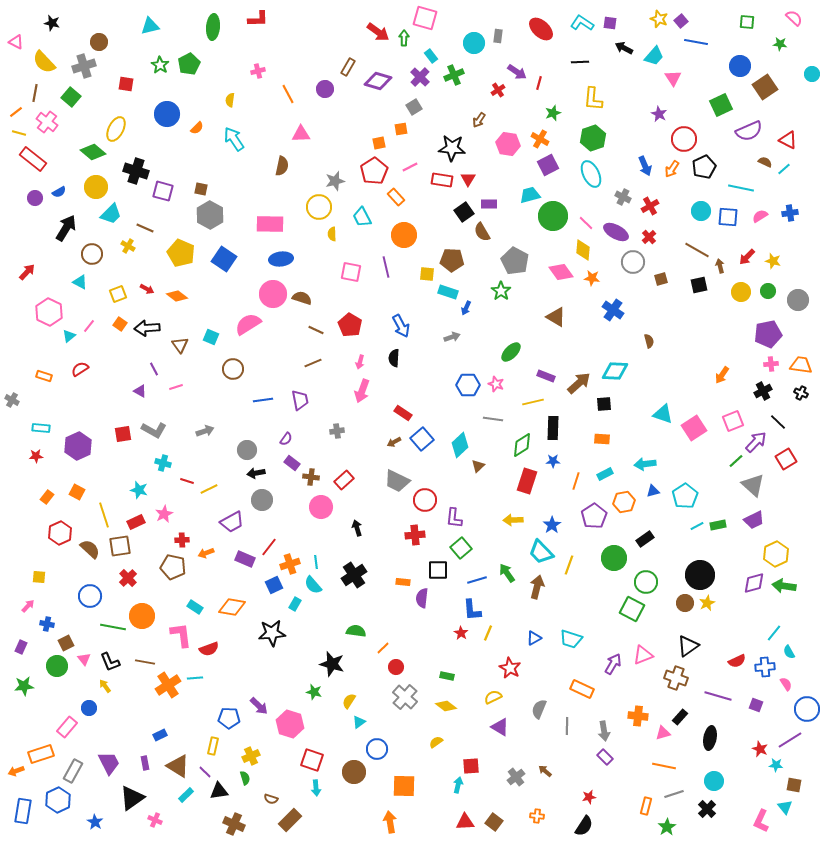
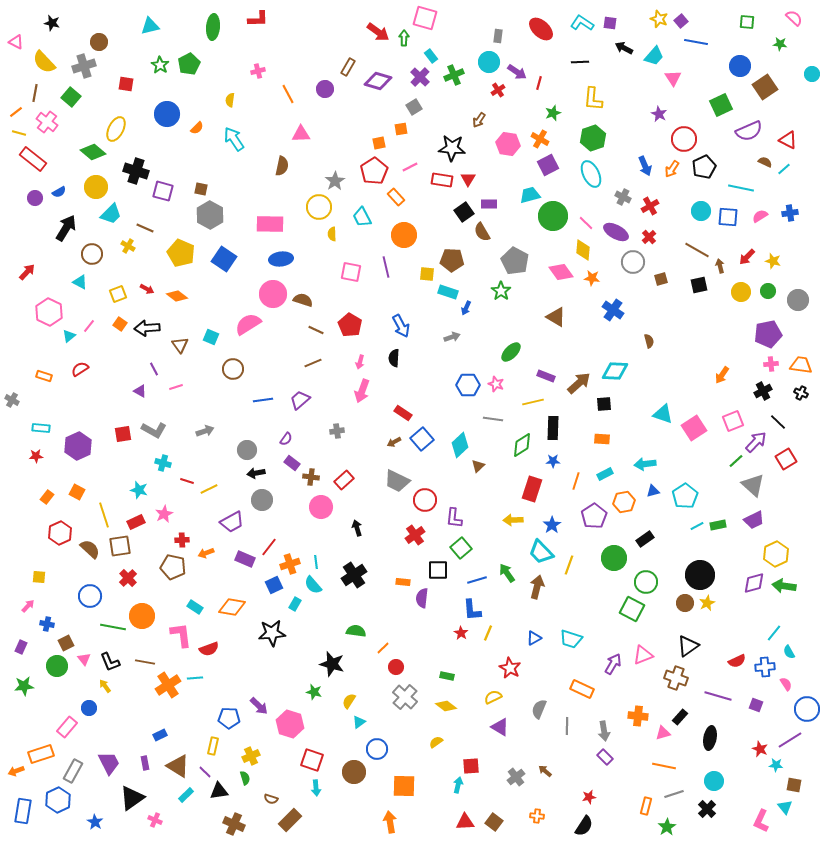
cyan circle at (474, 43): moved 15 px right, 19 px down
gray star at (335, 181): rotated 18 degrees counterclockwise
brown semicircle at (302, 298): moved 1 px right, 2 px down
purple trapezoid at (300, 400): rotated 120 degrees counterclockwise
red rectangle at (527, 481): moved 5 px right, 8 px down
red cross at (415, 535): rotated 30 degrees counterclockwise
